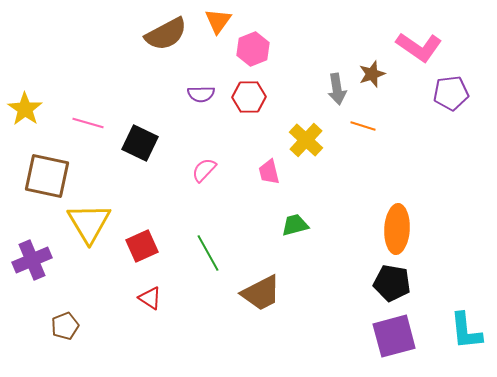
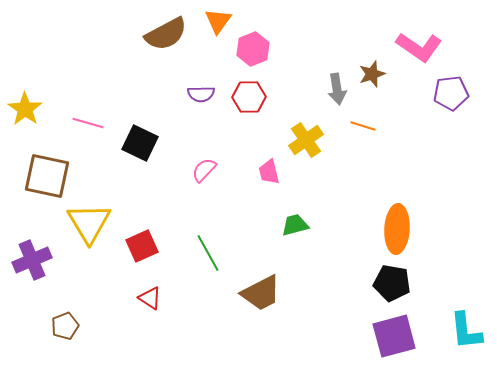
yellow cross: rotated 12 degrees clockwise
